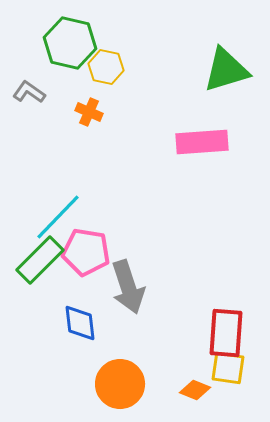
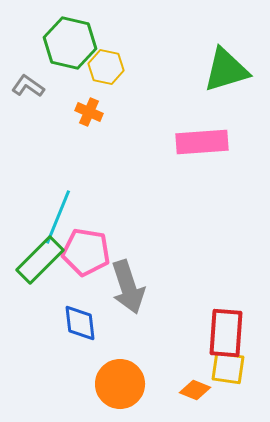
gray L-shape: moved 1 px left, 6 px up
cyan line: rotated 22 degrees counterclockwise
